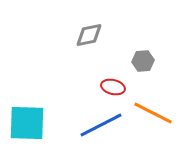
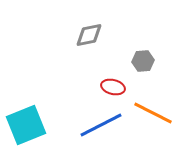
cyan square: moved 1 px left, 2 px down; rotated 24 degrees counterclockwise
